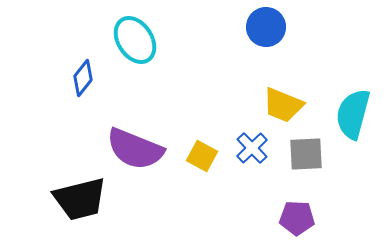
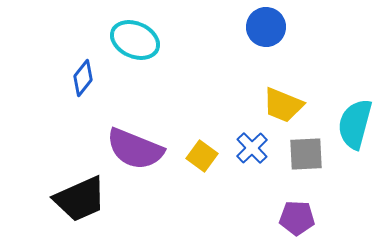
cyan ellipse: rotated 33 degrees counterclockwise
cyan semicircle: moved 2 px right, 10 px down
yellow square: rotated 8 degrees clockwise
black trapezoid: rotated 10 degrees counterclockwise
